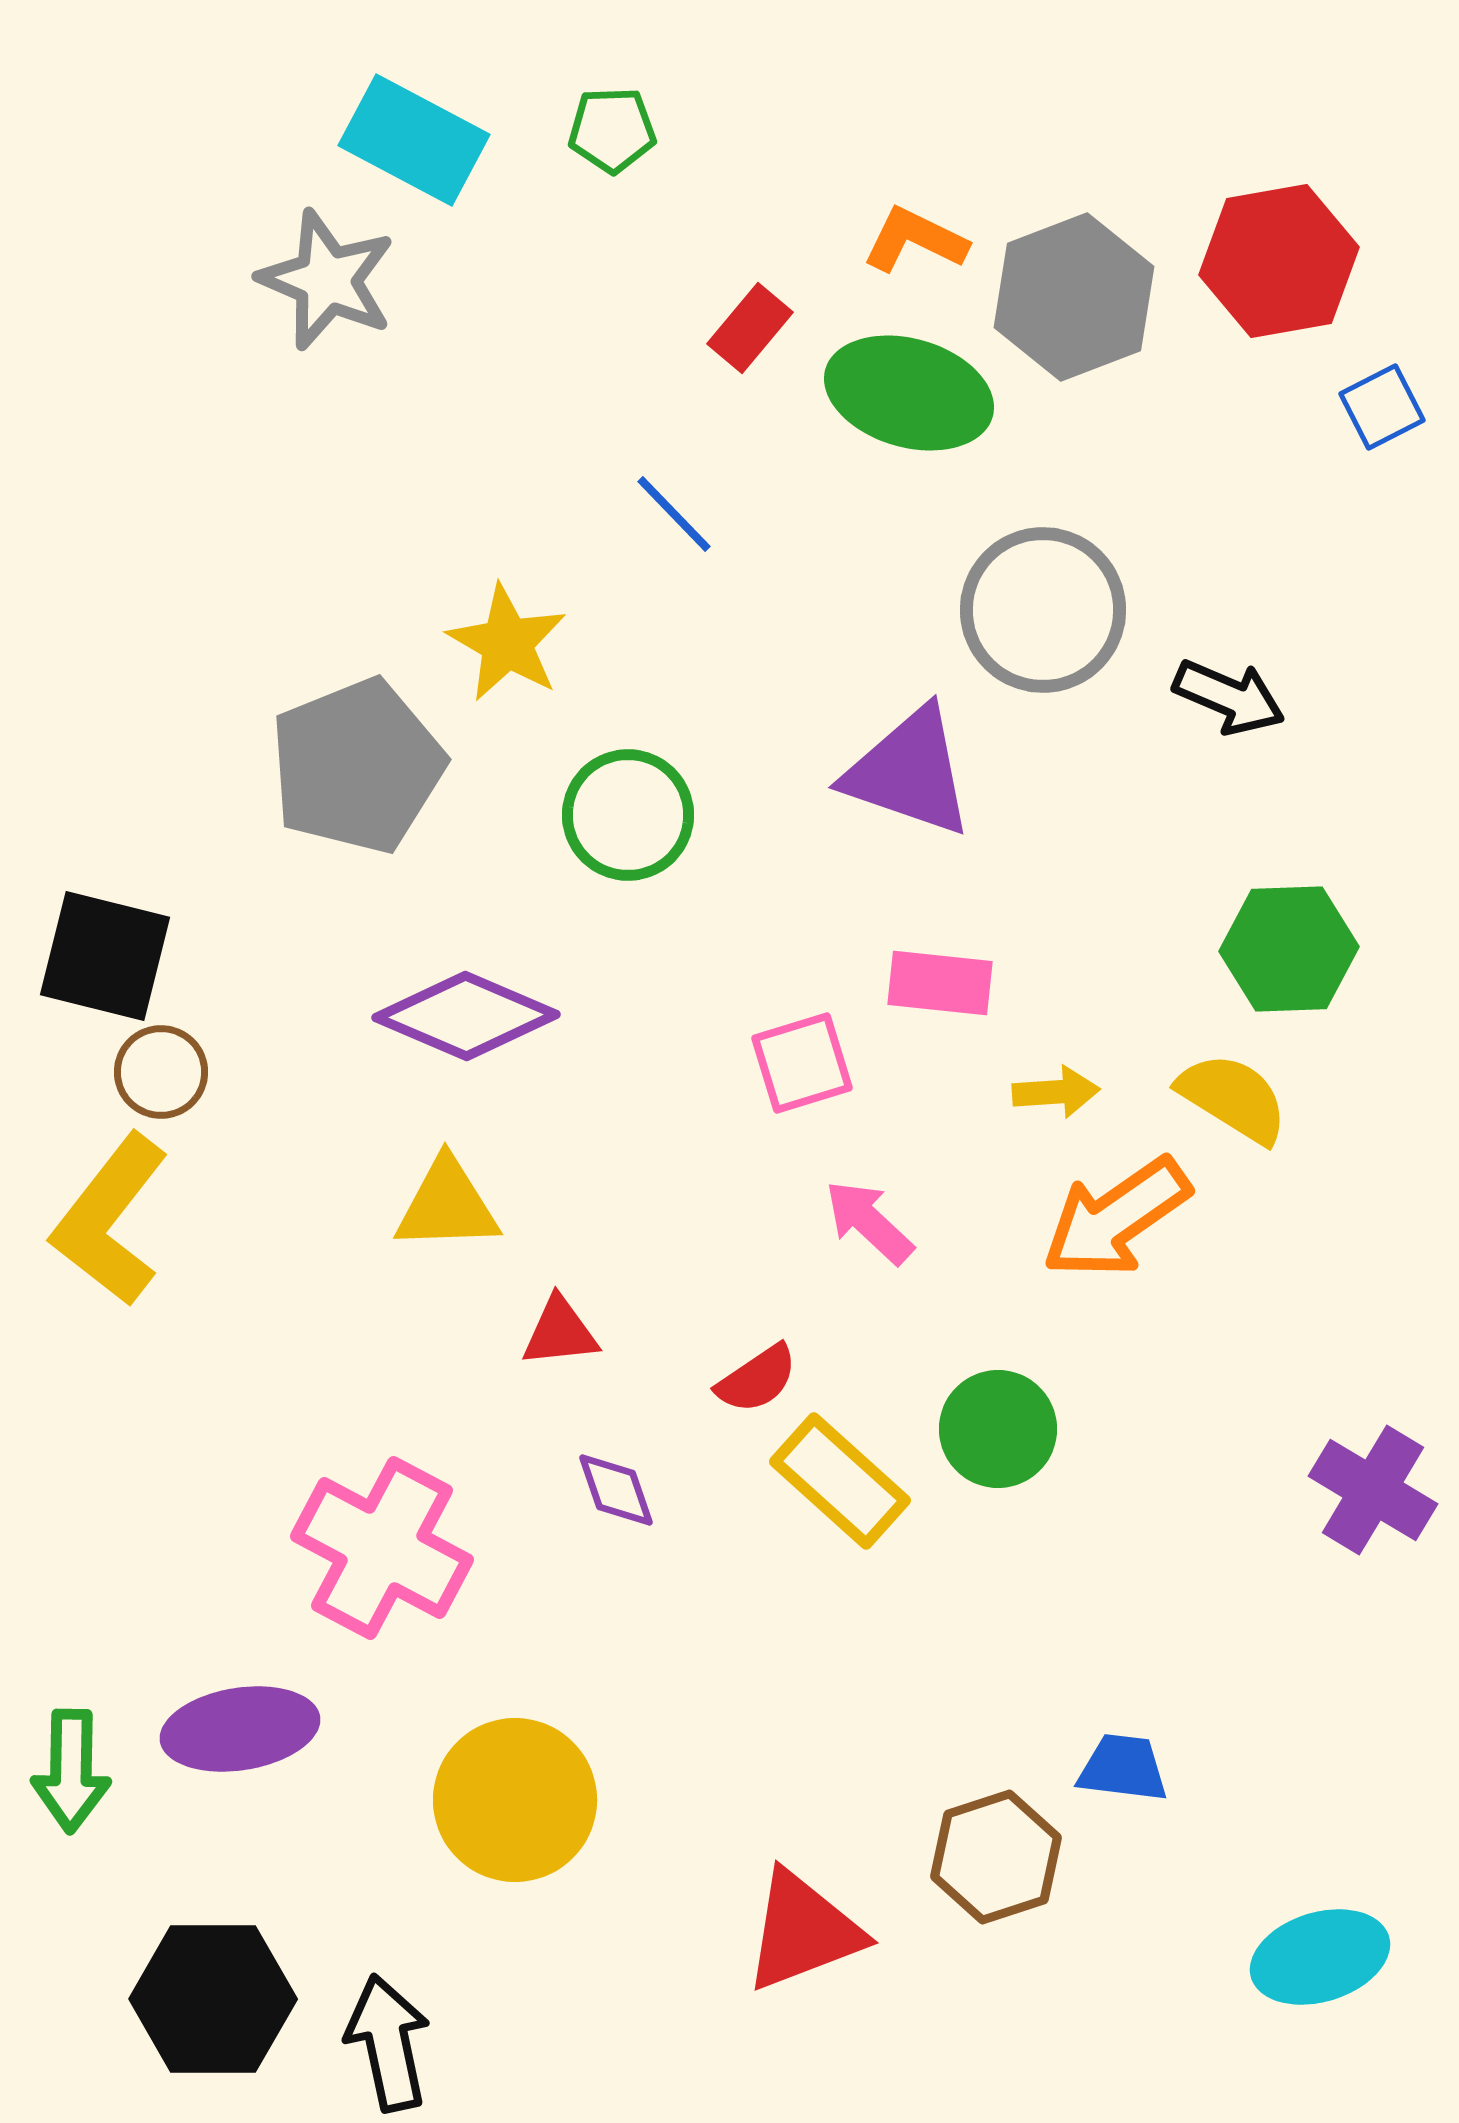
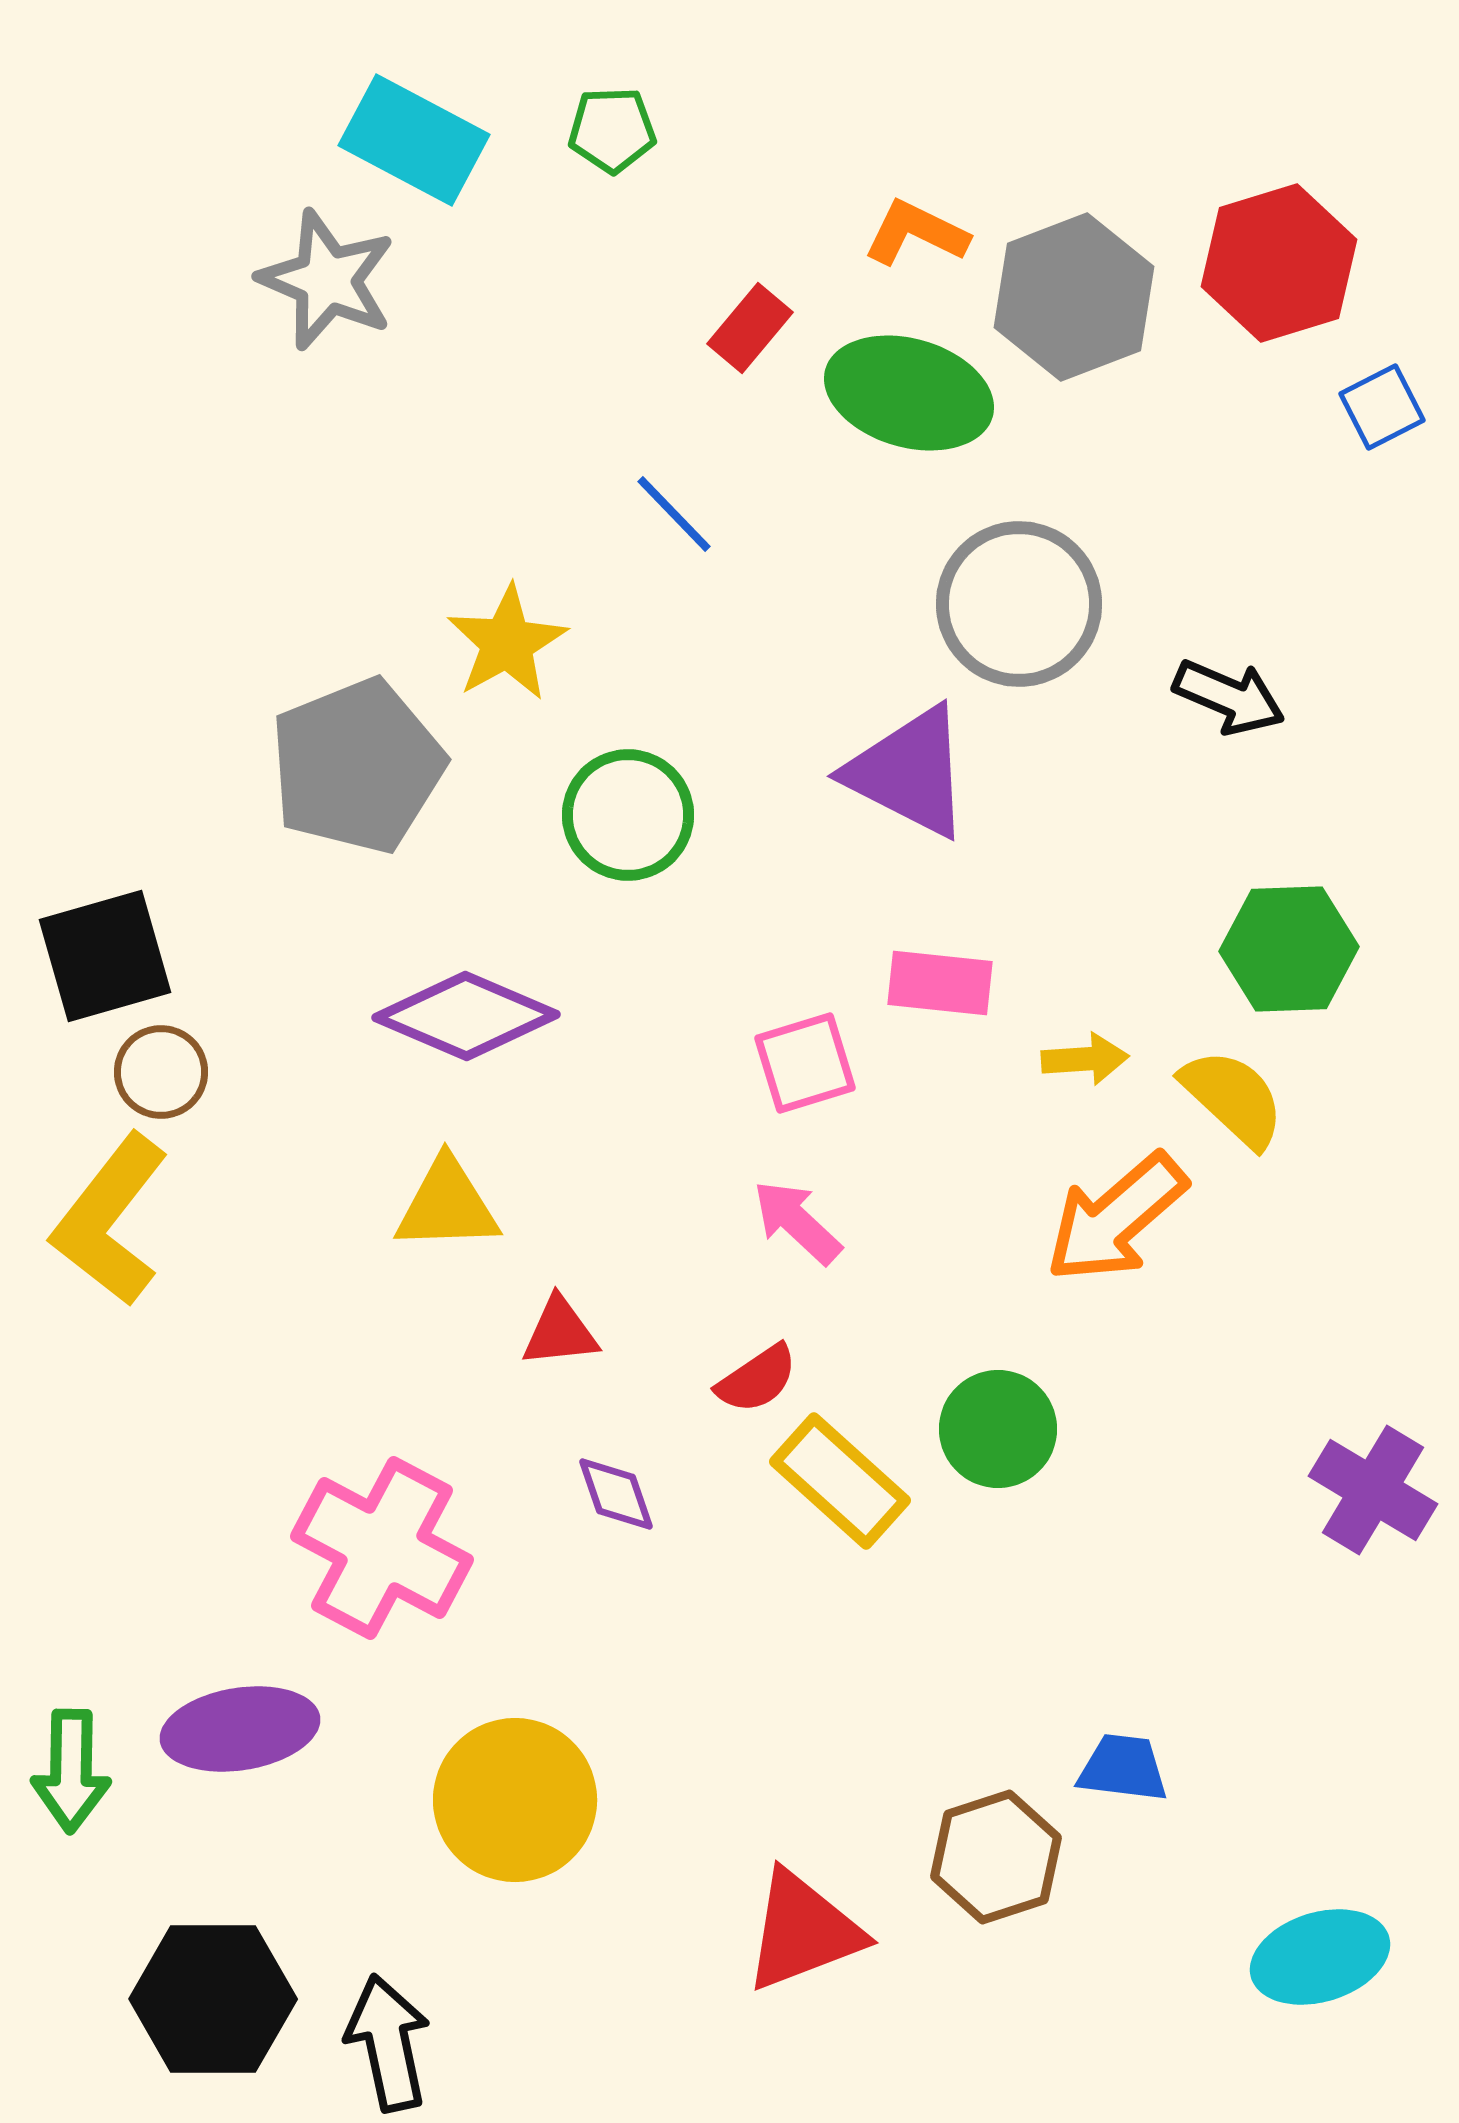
orange L-shape at (915, 240): moved 1 px right, 7 px up
red hexagon at (1279, 261): moved 2 px down; rotated 7 degrees counterclockwise
gray circle at (1043, 610): moved 24 px left, 6 px up
yellow star at (507, 643): rotated 13 degrees clockwise
purple triangle at (909, 772): rotated 8 degrees clockwise
black square at (105, 956): rotated 30 degrees counterclockwise
pink square at (802, 1063): moved 3 px right
yellow arrow at (1056, 1092): moved 29 px right, 33 px up
yellow semicircle at (1233, 1098): rotated 11 degrees clockwise
orange arrow at (1116, 1218): rotated 6 degrees counterclockwise
pink arrow at (869, 1222): moved 72 px left
purple diamond at (616, 1490): moved 4 px down
